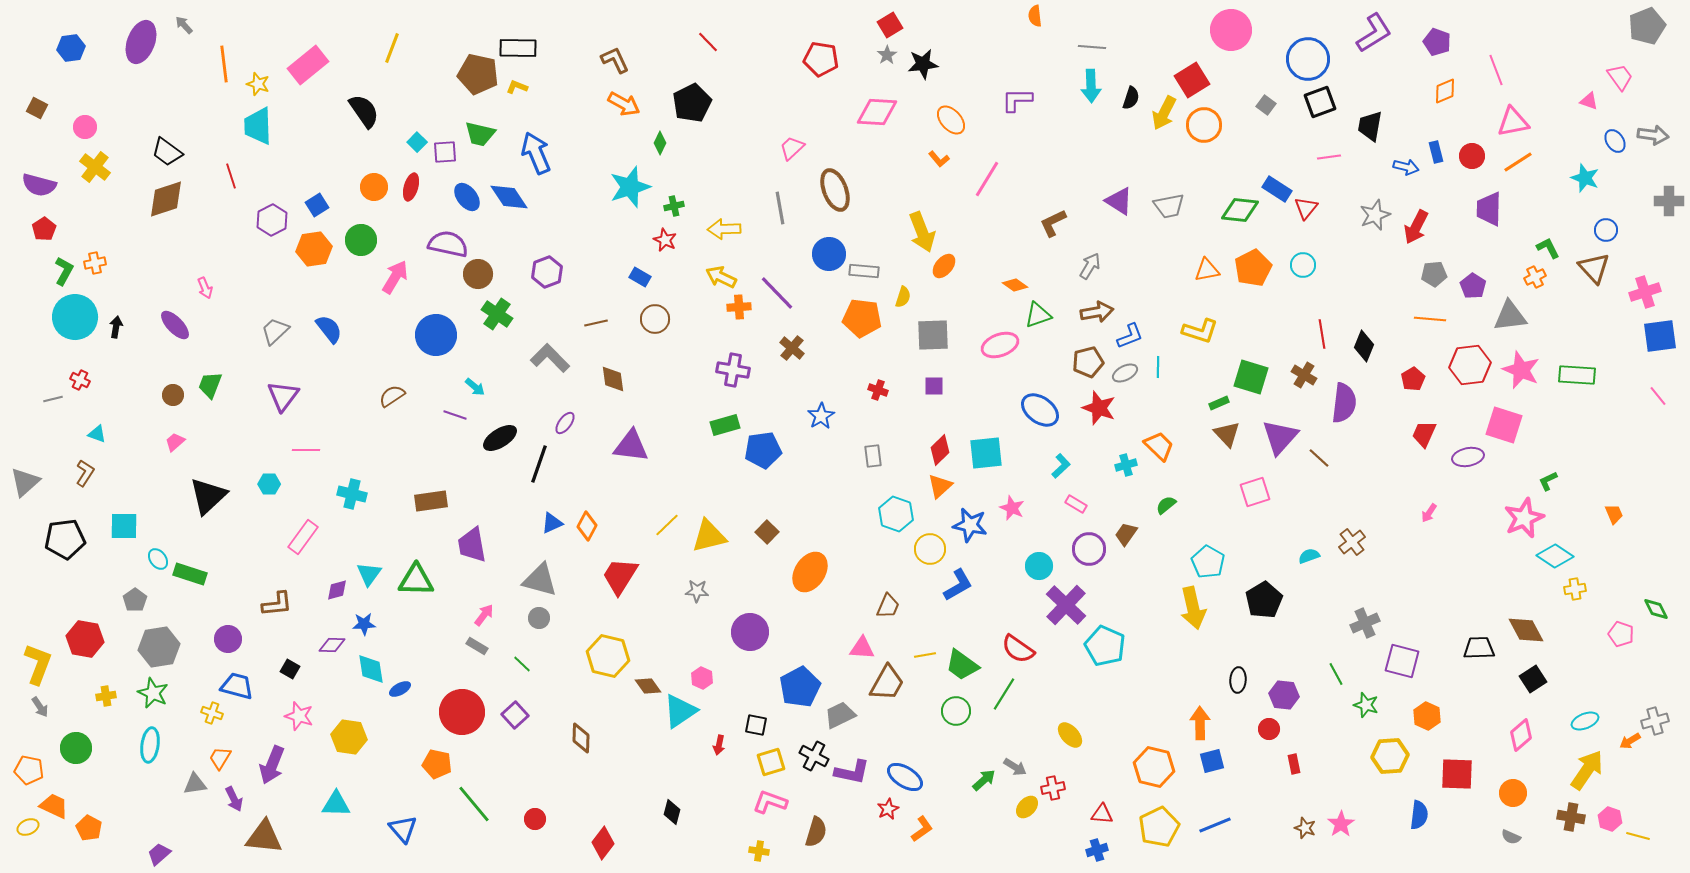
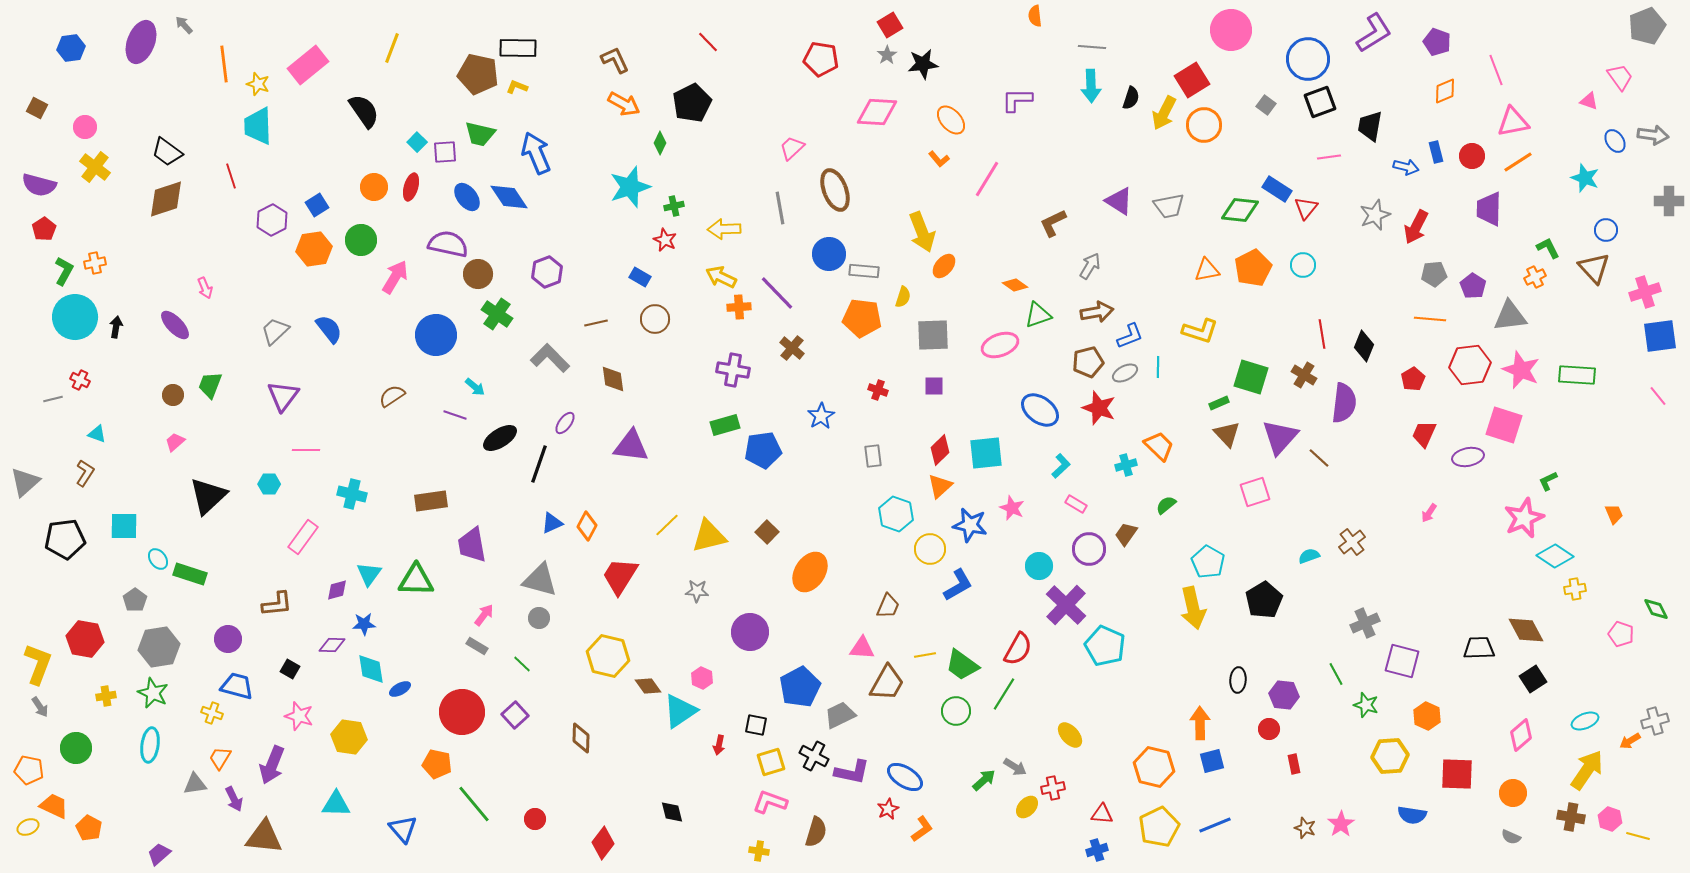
red semicircle at (1018, 649): rotated 96 degrees counterclockwise
black diamond at (672, 812): rotated 30 degrees counterclockwise
blue semicircle at (1419, 815): moved 7 px left; rotated 92 degrees clockwise
